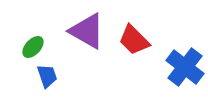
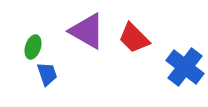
red trapezoid: moved 2 px up
green ellipse: rotated 25 degrees counterclockwise
blue trapezoid: moved 2 px up
